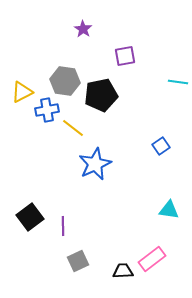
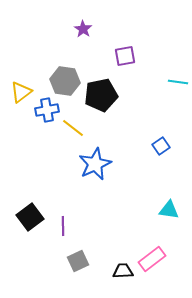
yellow triangle: moved 1 px left; rotated 10 degrees counterclockwise
